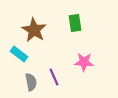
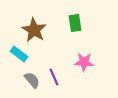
gray semicircle: moved 1 px right, 2 px up; rotated 30 degrees counterclockwise
